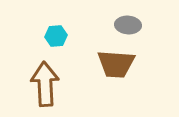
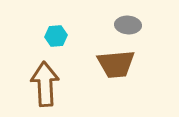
brown trapezoid: rotated 9 degrees counterclockwise
